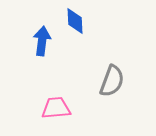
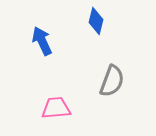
blue diamond: moved 21 px right; rotated 16 degrees clockwise
blue arrow: rotated 32 degrees counterclockwise
